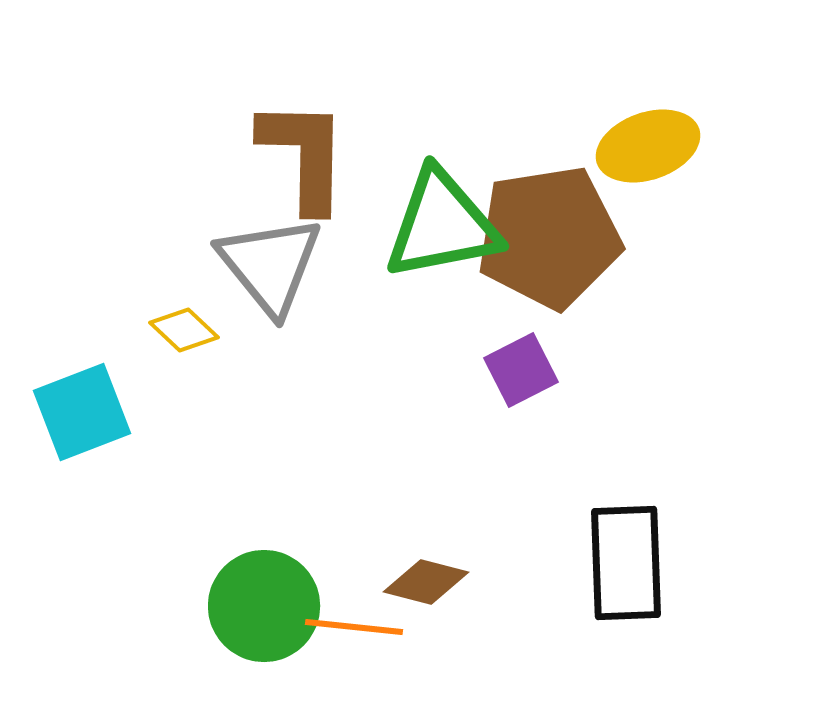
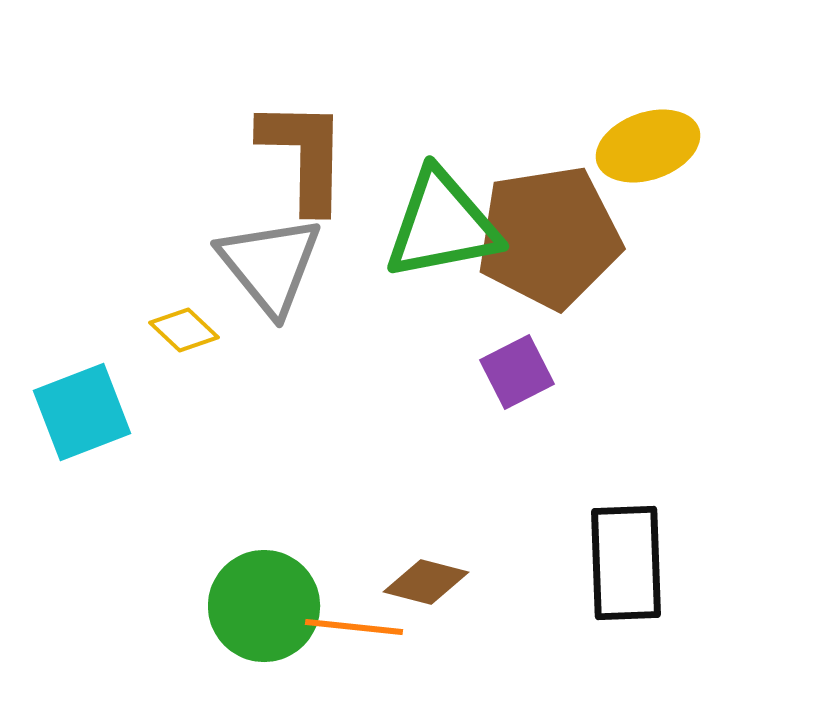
purple square: moved 4 px left, 2 px down
